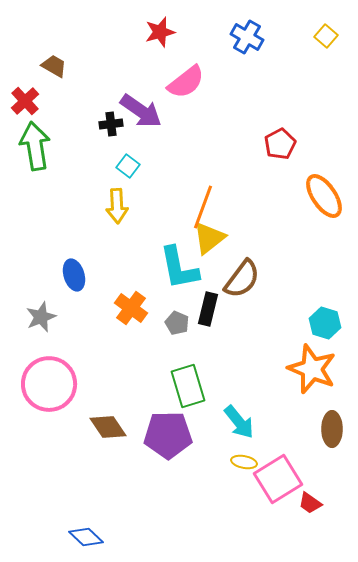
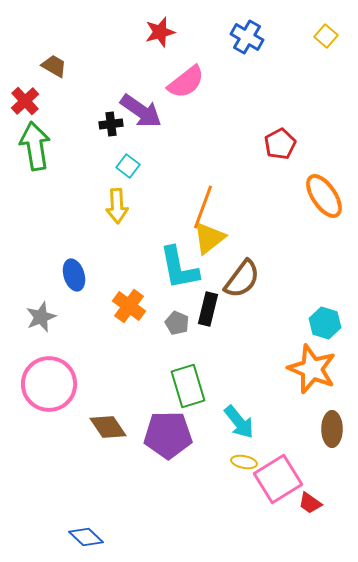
orange cross: moved 2 px left, 2 px up
